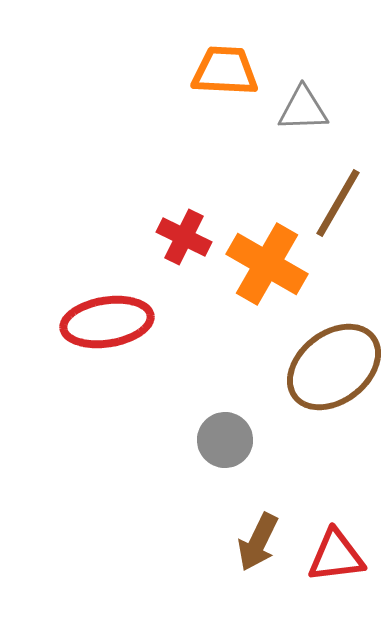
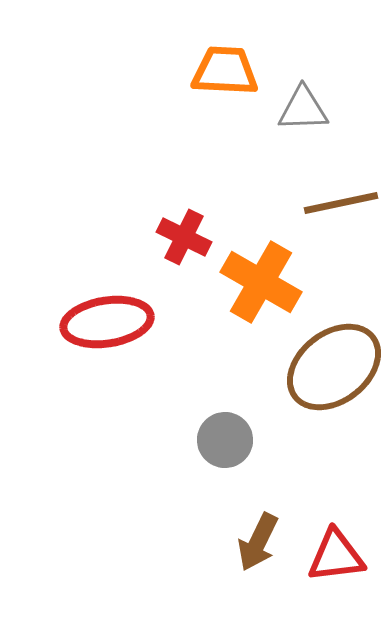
brown line: moved 3 px right; rotated 48 degrees clockwise
orange cross: moved 6 px left, 18 px down
